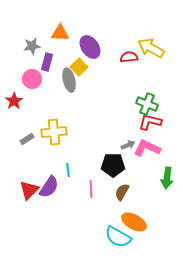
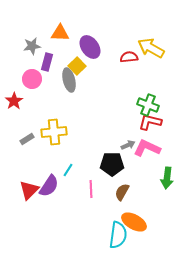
yellow square: moved 2 px left, 1 px up
green cross: moved 1 px right, 1 px down
black pentagon: moved 1 px left, 1 px up
cyan line: rotated 40 degrees clockwise
purple semicircle: moved 1 px up
cyan semicircle: moved 2 px up; rotated 112 degrees counterclockwise
